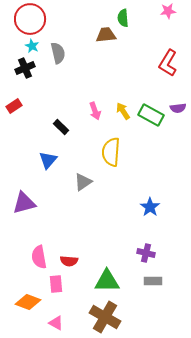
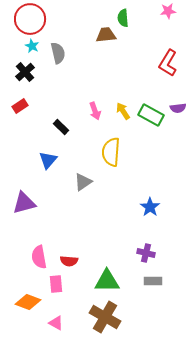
black cross: moved 4 px down; rotated 18 degrees counterclockwise
red rectangle: moved 6 px right
